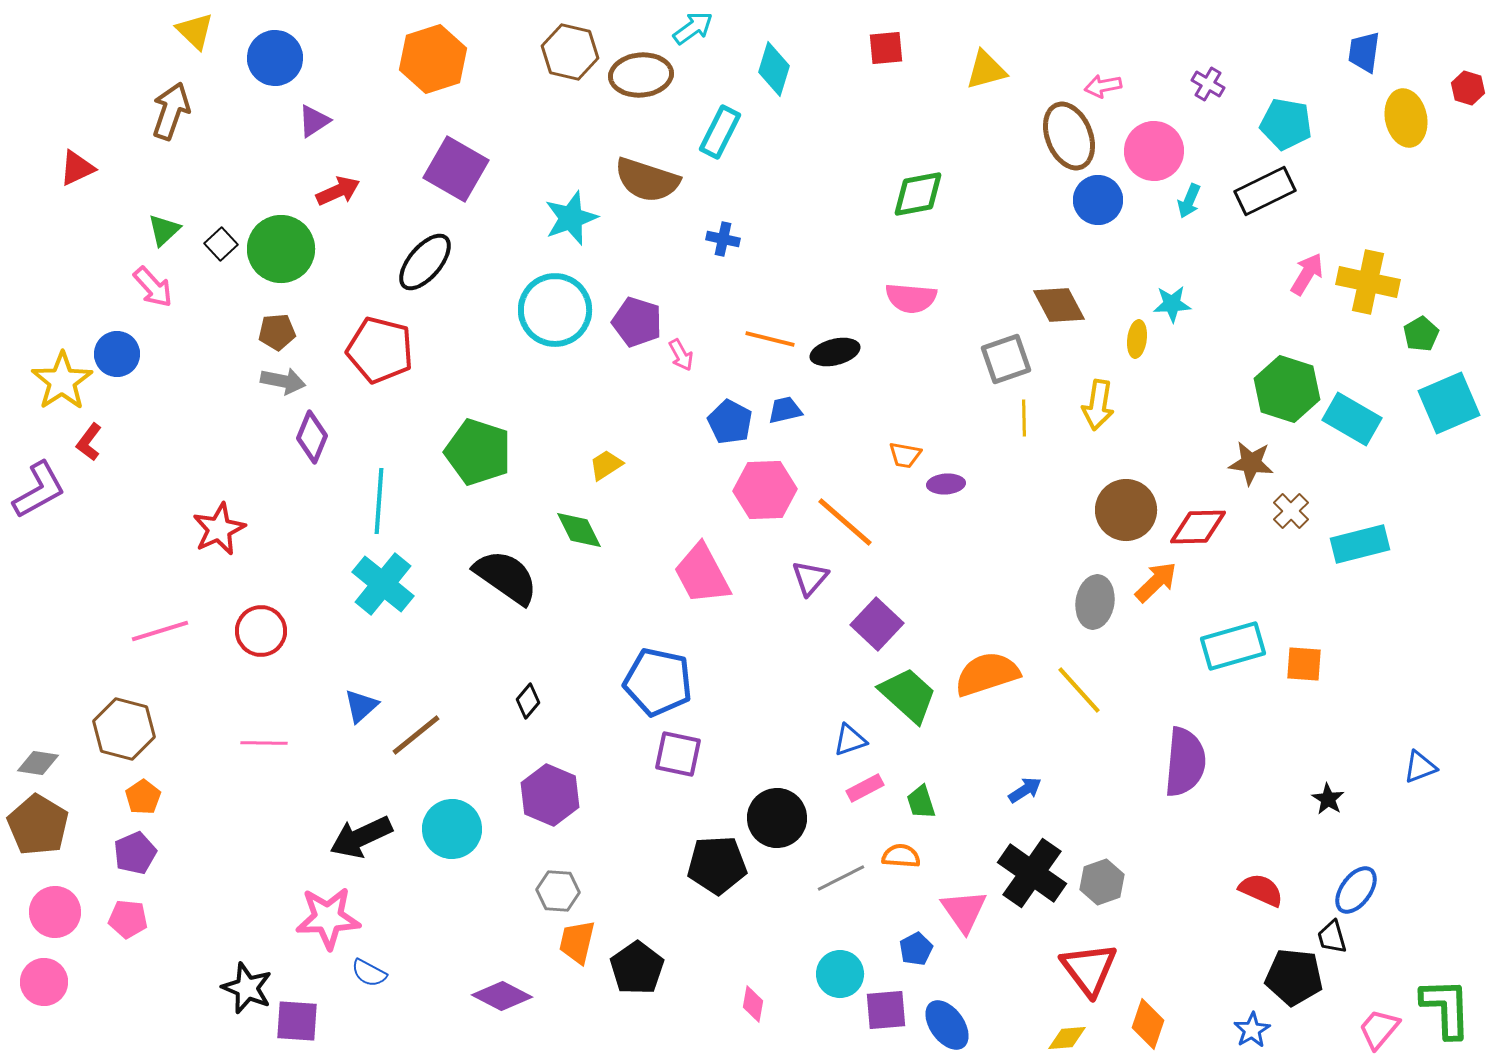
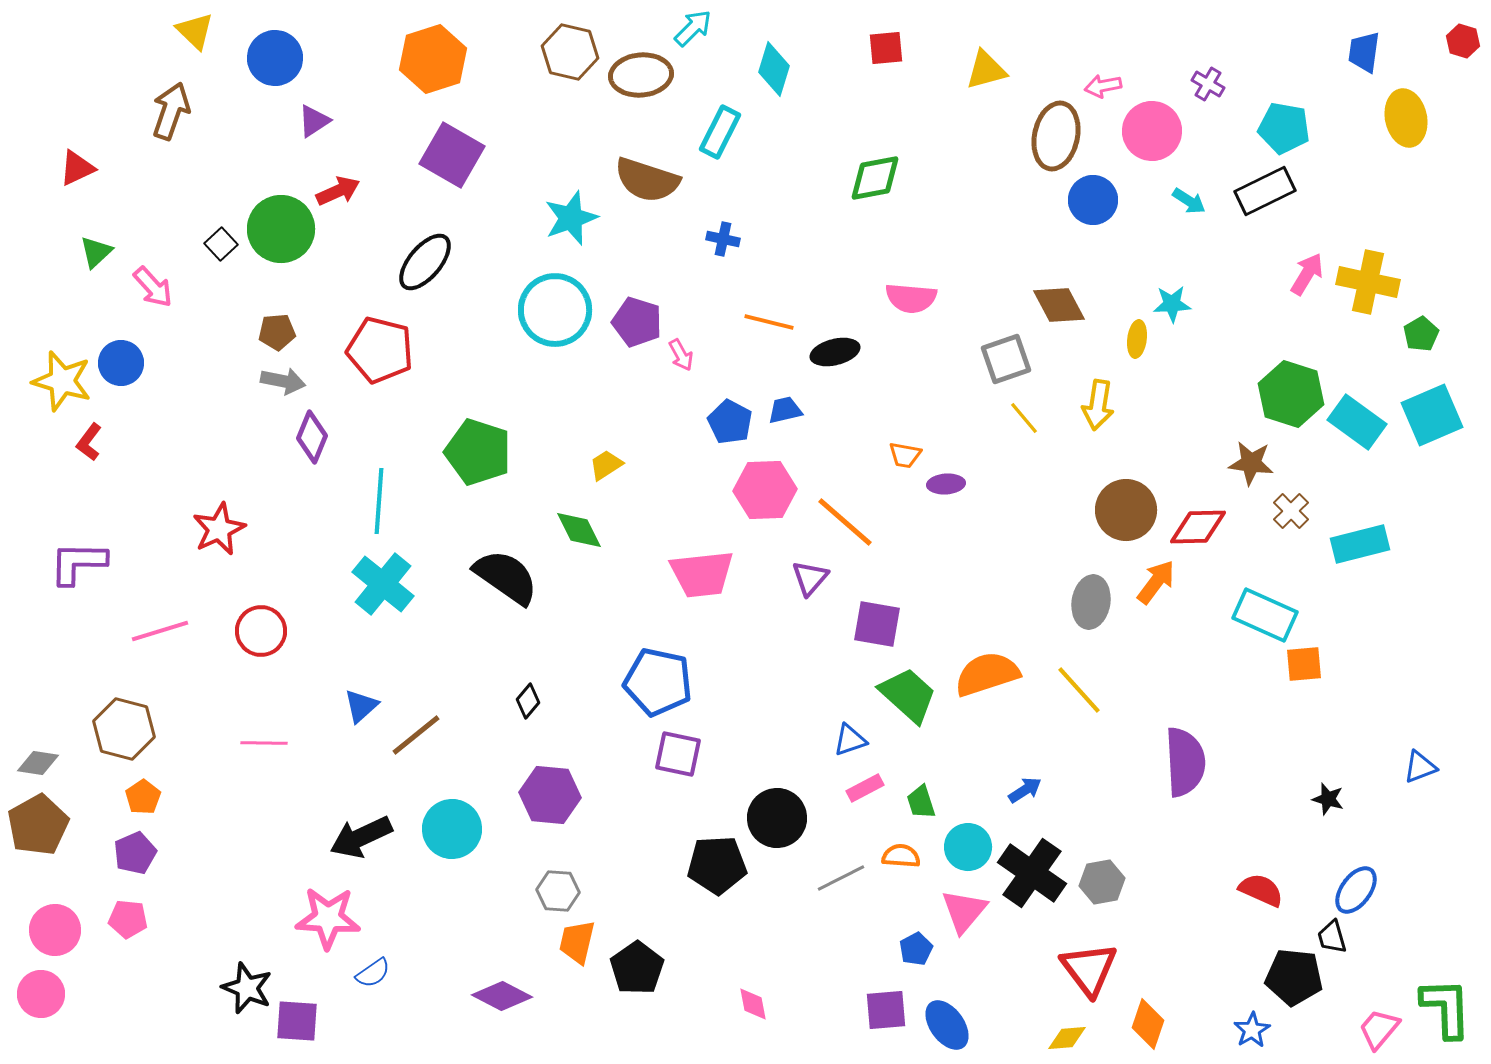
cyan arrow at (693, 28): rotated 9 degrees counterclockwise
red hexagon at (1468, 88): moved 5 px left, 47 px up
cyan pentagon at (1286, 124): moved 2 px left, 4 px down
brown ellipse at (1069, 136): moved 13 px left; rotated 34 degrees clockwise
pink circle at (1154, 151): moved 2 px left, 20 px up
purple square at (456, 169): moved 4 px left, 14 px up
green diamond at (918, 194): moved 43 px left, 16 px up
blue circle at (1098, 200): moved 5 px left
cyan arrow at (1189, 201): rotated 80 degrees counterclockwise
green triangle at (164, 230): moved 68 px left, 22 px down
green circle at (281, 249): moved 20 px up
orange line at (770, 339): moved 1 px left, 17 px up
blue circle at (117, 354): moved 4 px right, 9 px down
yellow star at (62, 381): rotated 22 degrees counterclockwise
green hexagon at (1287, 389): moved 4 px right, 5 px down
cyan square at (1449, 403): moved 17 px left, 12 px down
yellow line at (1024, 418): rotated 39 degrees counterclockwise
cyan rectangle at (1352, 419): moved 5 px right, 3 px down; rotated 6 degrees clockwise
purple L-shape at (39, 490): moved 39 px right, 73 px down; rotated 150 degrees counterclockwise
pink trapezoid at (702, 574): rotated 68 degrees counterclockwise
orange arrow at (1156, 582): rotated 9 degrees counterclockwise
gray ellipse at (1095, 602): moved 4 px left
purple square at (877, 624): rotated 33 degrees counterclockwise
cyan rectangle at (1233, 646): moved 32 px right, 31 px up; rotated 40 degrees clockwise
orange square at (1304, 664): rotated 9 degrees counterclockwise
purple semicircle at (1185, 762): rotated 8 degrees counterclockwise
purple hexagon at (550, 795): rotated 18 degrees counterclockwise
black star at (1328, 799): rotated 16 degrees counterclockwise
brown pentagon at (38, 825): rotated 12 degrees clockwise
gray hexagon at (1102, 882): rotated 9 degrees clockwise
pink triangle at (964, 911): rotated 15 degrees clockwise
pink circle at (55, 912): moved 18 px down
pink star at (328, 918): rotated 6 degrees clockwise
blue semicircle at (369, 973): moved 4 px right; rotated 63 degrees counterclockwise
cyan circle at (840, 974): moved 128 px right, 127 px up
pink circle at (44, 982): moved 3 px left, 12 px down
pink diamond at (753, 1004): rotated 21 degrees counterclockwise
